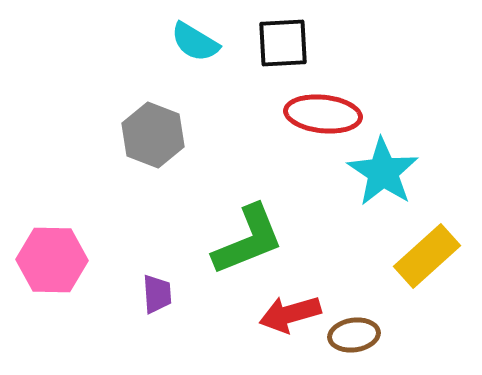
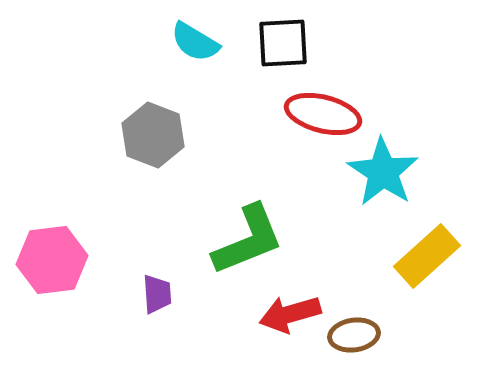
red ellipse: rotated 8 degrees clockwise
pink hexagon: rotated 8 degrees counterclockwise
